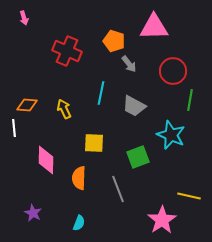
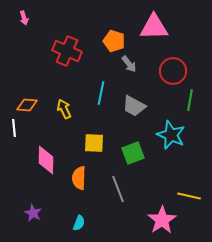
green square: moved 5 px left, 4 px up
